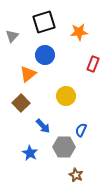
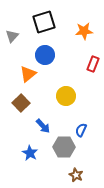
orange star: moved 5 px right, 1 px up
